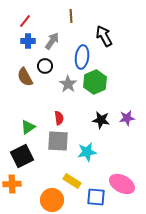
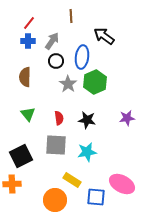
red line: moved 4 px right, 2 px down
black arrow: rotated 25 degrees counterclockwise
black circle: moved 11 px right, 5 px up
brown semicircle: rotated 30 degrees clockwise
black star: moved 14 px left
green triangle: moved 13 px up; rotated 35 degrees counterclockwise
gray square: moved 2 px left, 4 px down
black square: moved 1 px left
yellow rectangle: moved 1 px up
orange circle: moved 3 px right
